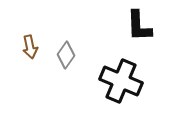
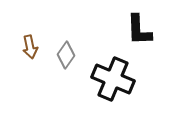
black L-shape: moved 4 px down
black cross: moved 8 px left, 2 px up
